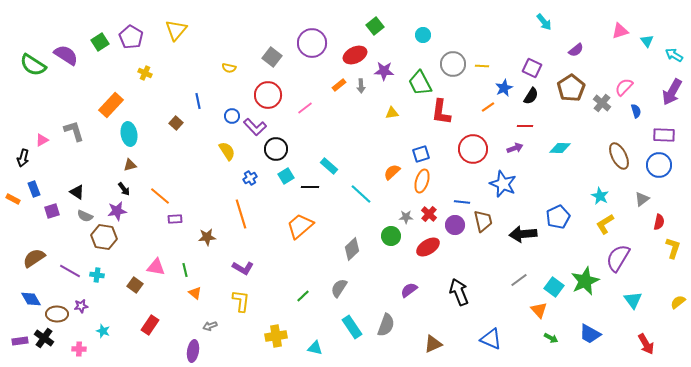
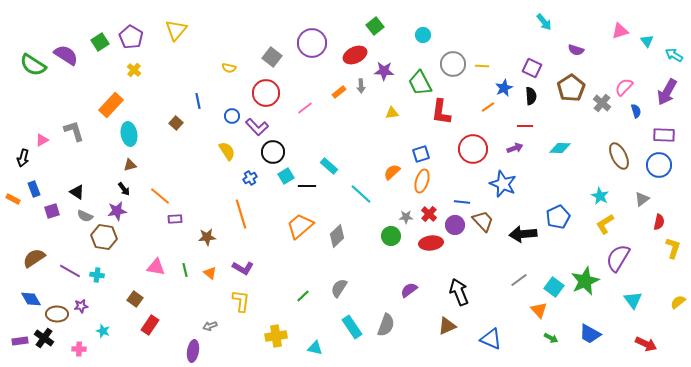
purple semicircle at (576, 50): rotated 56 degrees clockwise
yellow cross at (145, 73): moved 11 px left, 3 px up; rotated 16 degrees clockwise
orange rectangle at (339, 85): moved 7 px down
purple arrow at (672, 92): moved 5 px left
red circle at (268, 95): moved 2 px left, 2 px up
black semicircle at (531, 96): rotated 36 degrees counterclockwise
purple L-shape at (255, 127): moved 2 px right
black circle at (276, 149): moved 3 px left, 3 px down
black line at (310, 187): moved 3 px left, 1 px up
brown trapezoid at (483, 221): rotated 30 degrees counterclockwise
red ellipse at (428, 247): moved 3 px right, 4 px up; rotated 25 degrees clockwise
gray diamond at (352, 249): moved 15 px left, 13 px up
brown square at (135, 285): moved 14 px down
orange triangle at (195, 293): moved 15 px right, 20 px up
brown triangle at (433, 344): moved 14 px right, 18 px up
red arrow at (646, 344): rotated 35 degrees counterclockwise
